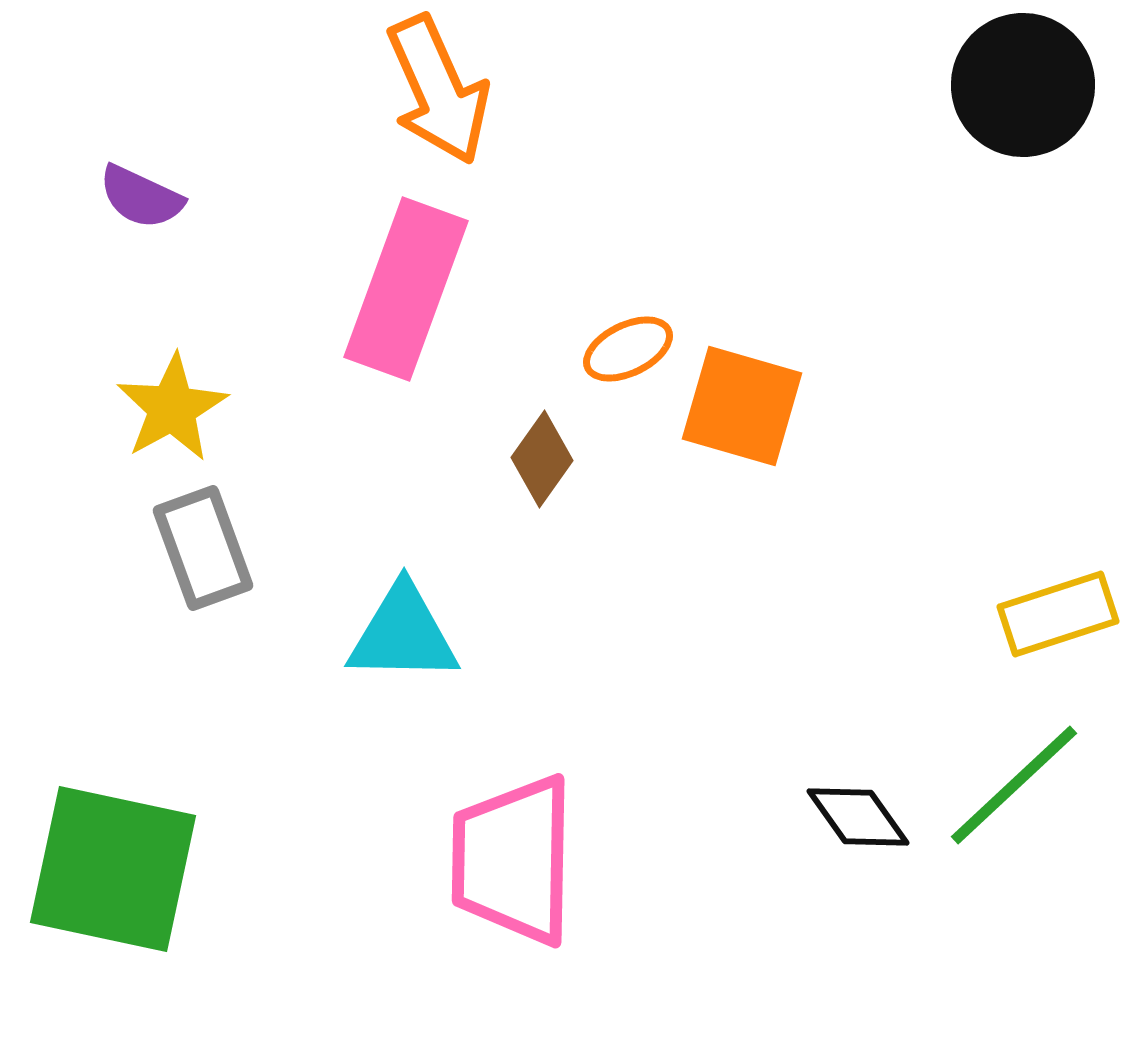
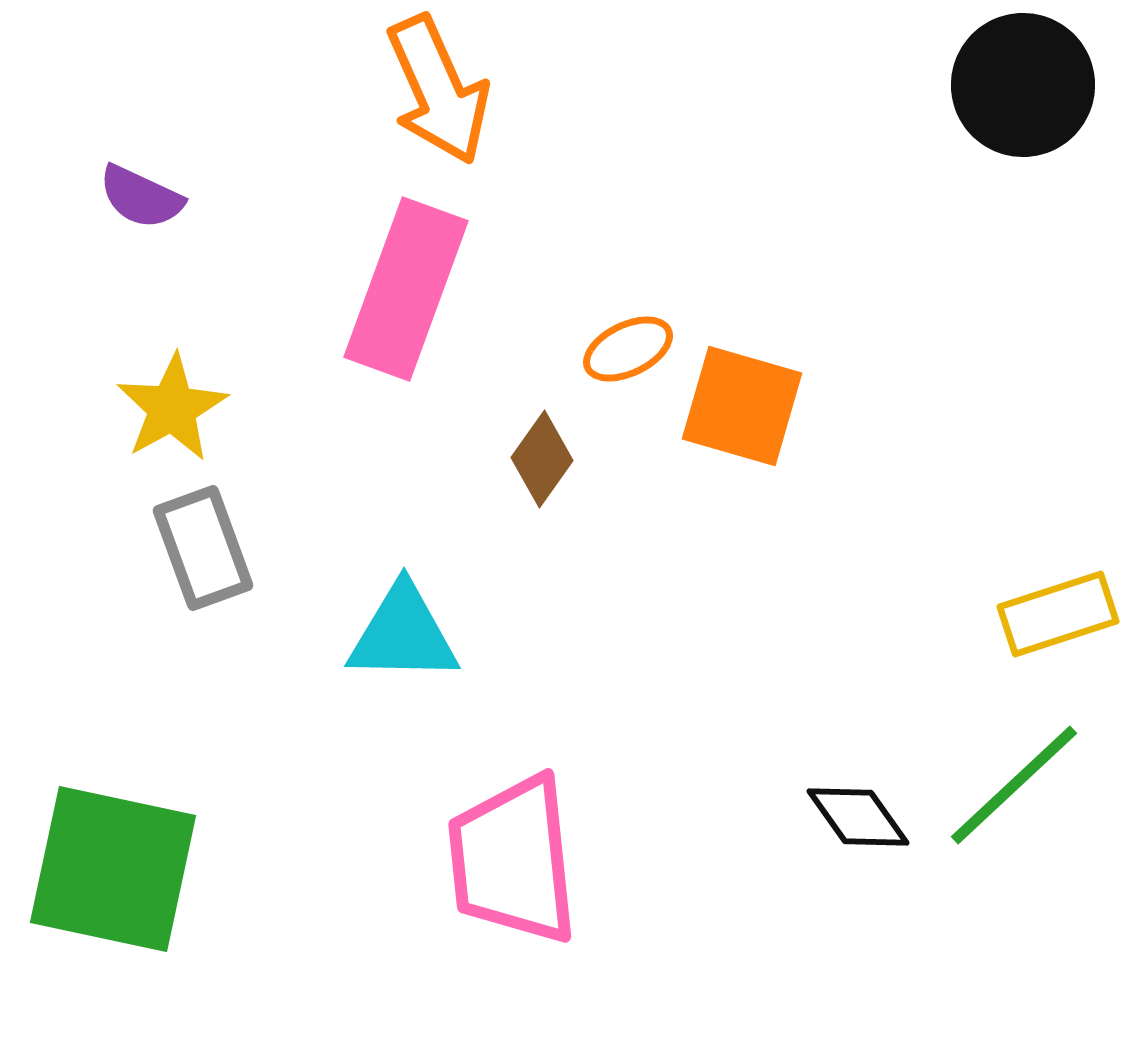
pink trapezoid: rotated 7 degrees counterclockwise
